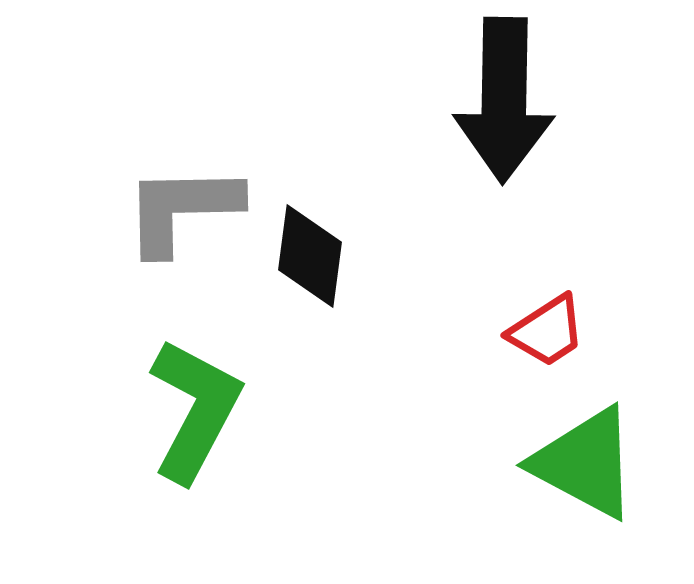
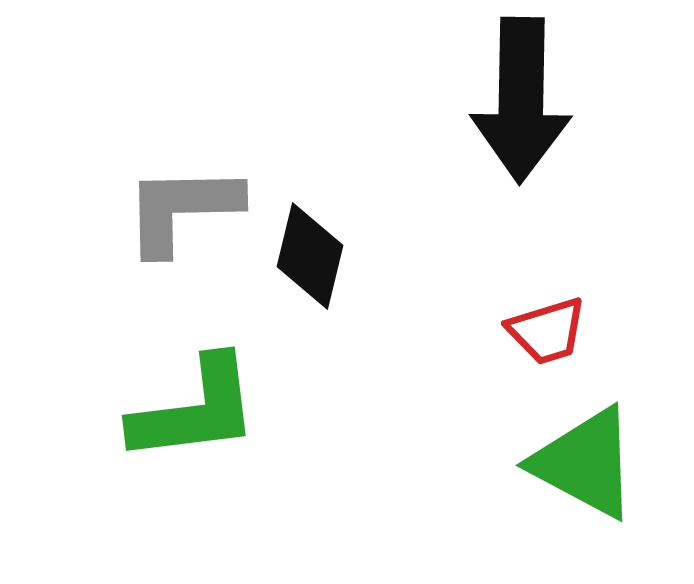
black arrow: moved 17 px right
black diamond: rotated 6 degrees clockwise
red trapezoid: rotated 16 degrees clockwise
green L-shape: rotated 55 degrees clockwise
